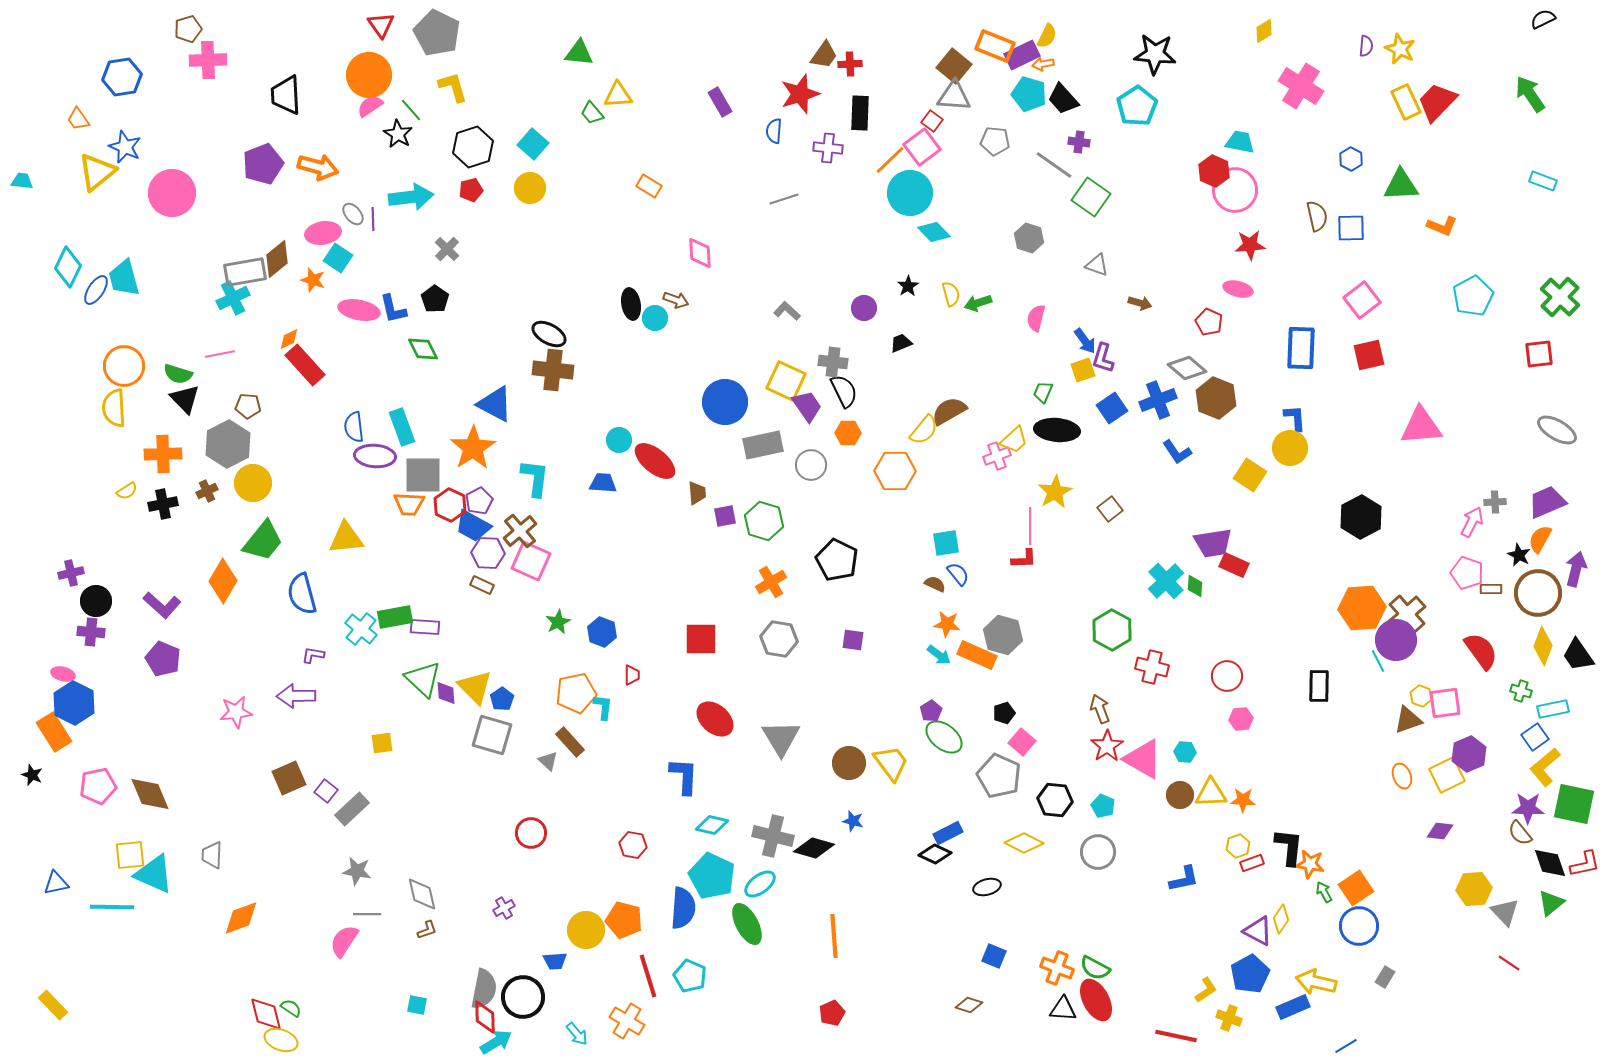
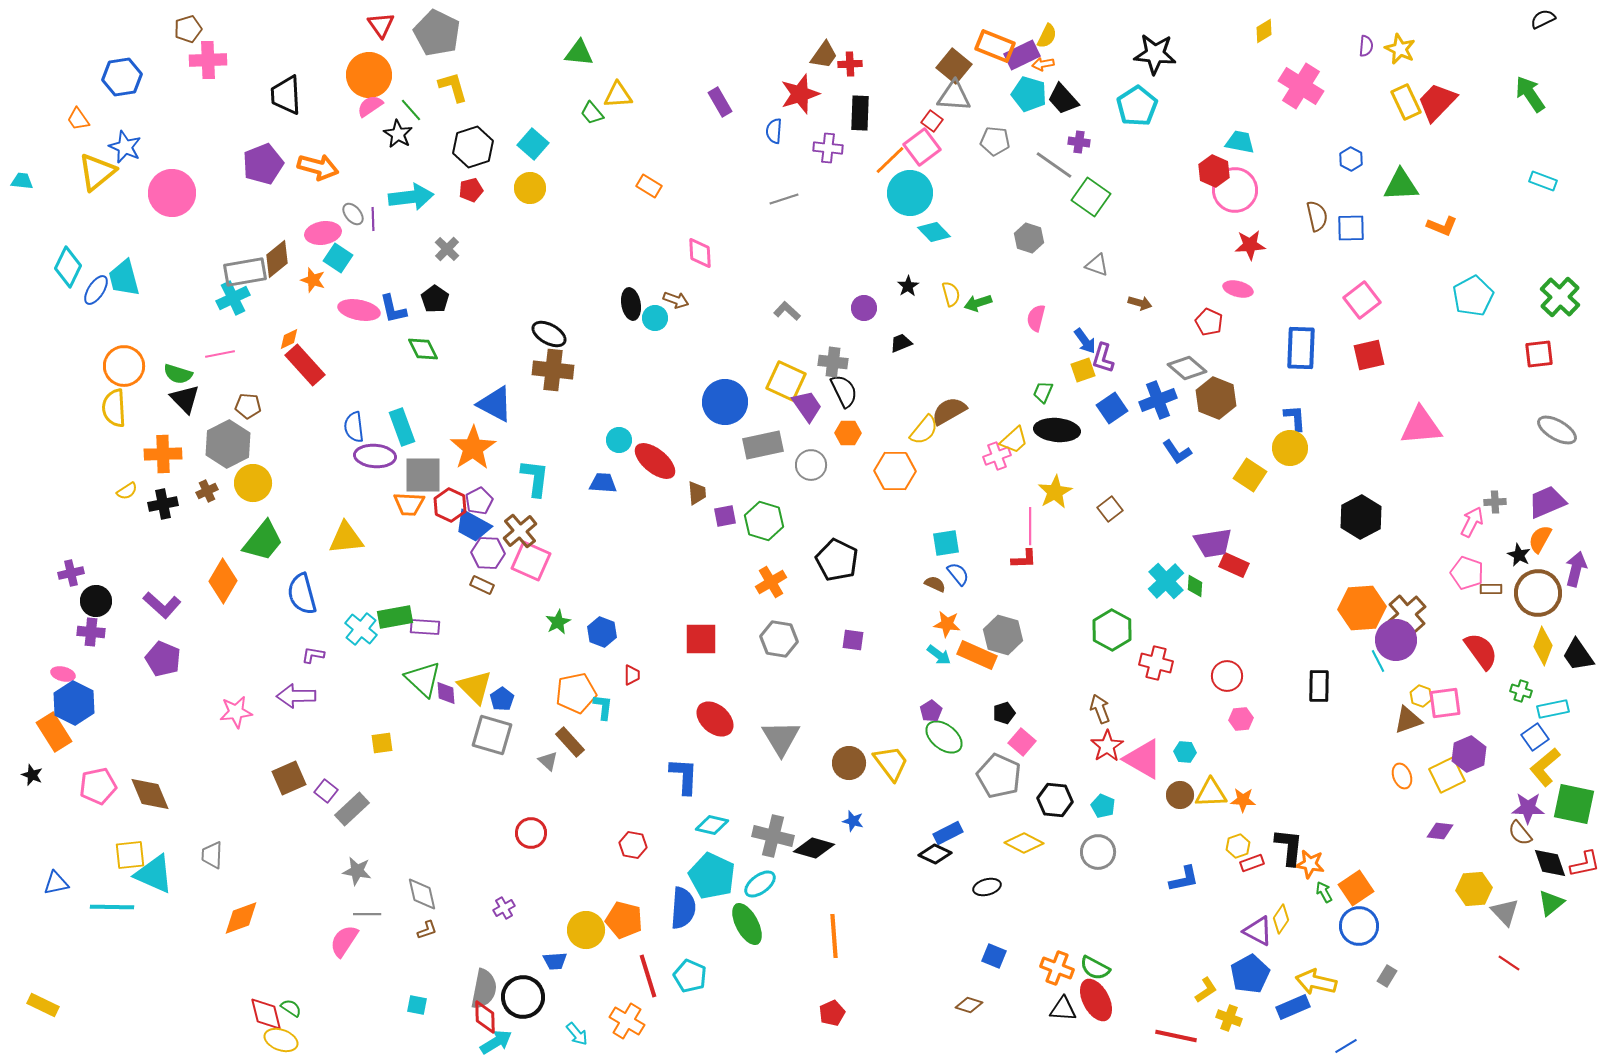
red cross at (1152, 667): moved 4 px right, 4 px up
gray rectangle at (1385, 977): moved 2 px right, 1 px up
yellow rectangle at (53, 1005): moved 10 px left; rotated 20 degrees counterclockwise
